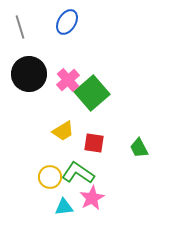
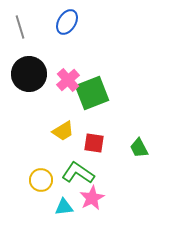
green square: rotated 20 degrees clockwise
yellow circle: moved 9 px left, 3 px down
